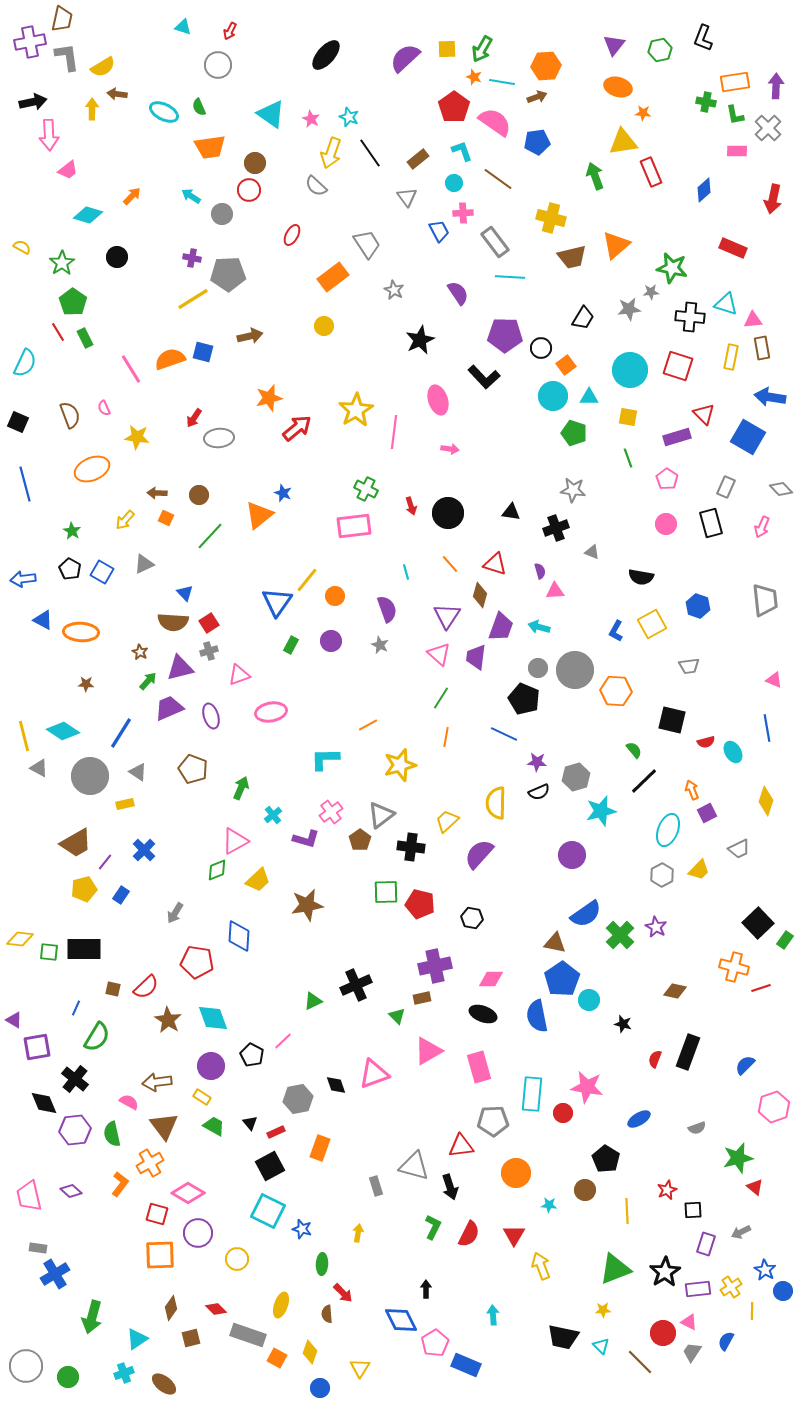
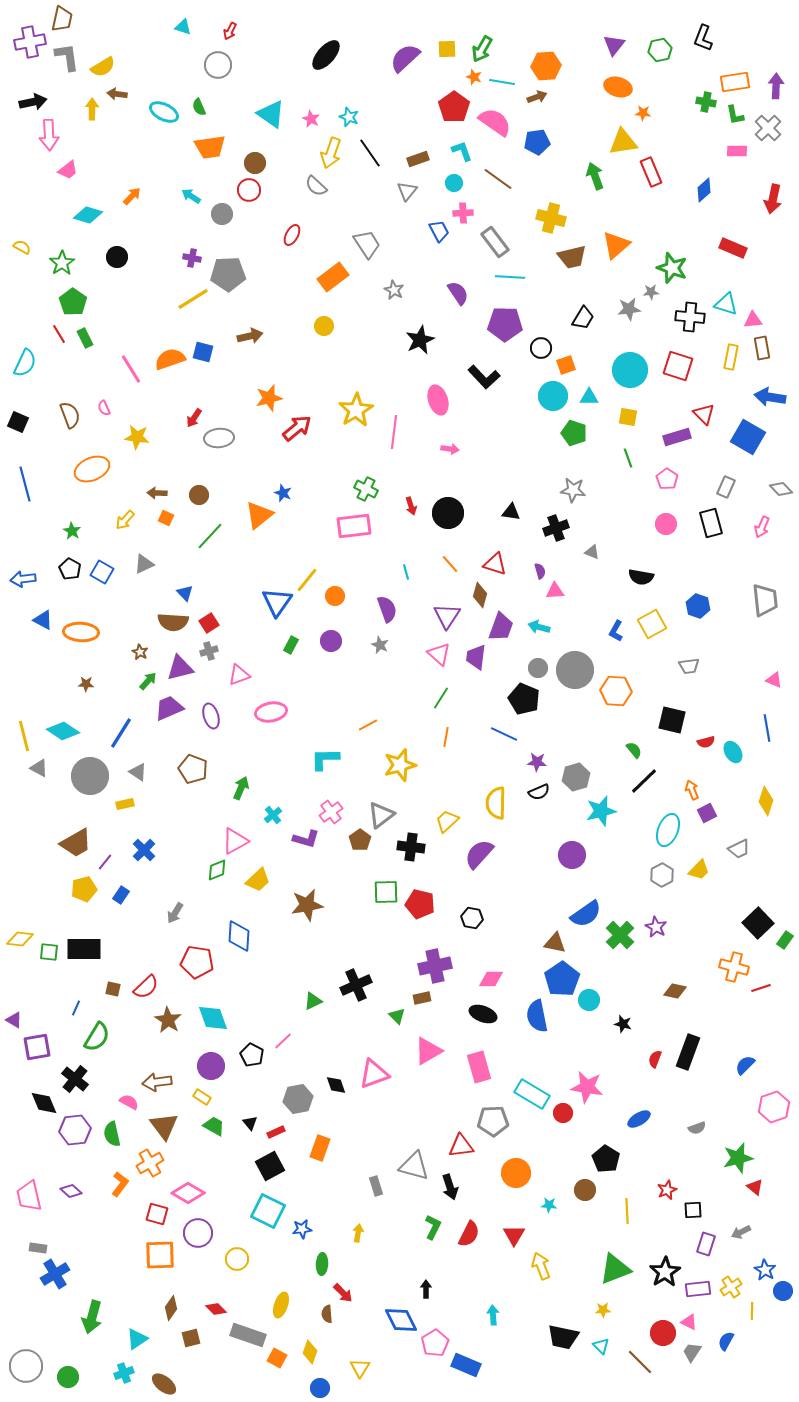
brown rectangle at (418, 159): rotated 20 degrees clockwise
gray triangle at (407, 197): moved 6 px up; rotated 15 degrees clockwise
green star at (672, 268): rotated 8 degrees clockwise
red line at (58, 332): moved 1 px right, 2 px down
purple pentagon at (505, 335): moved 11 px up
orange square at (566, 365): rotated 18 degrees clockwise
cyan rectangle at (532, 1094): rotated 64 degrees counterclockwise
blue star at (302, 1229): rotated 24 degrees counterclockwise
